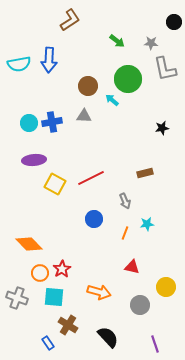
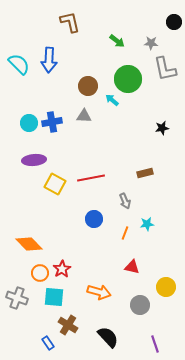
brown L-shape: moved 2 px down; rotated 70 degrees counterclockwise
cyan semicircle: rotated 125 degrees counterclockwise
red line: rotated 16 degrees clockwise
